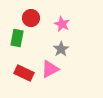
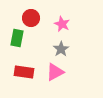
pink triangle: moved 5 px right, 3 px down
red rectangle: moved 1 px up; rotated 18 degrees counterclockwise
